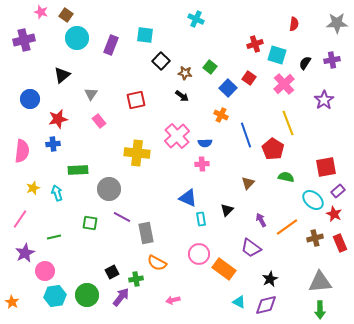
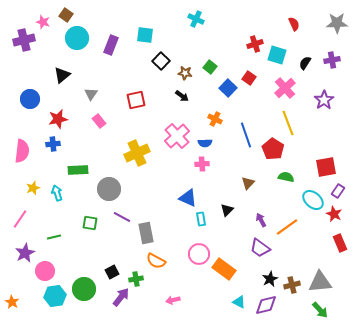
pink star at (41, 12): moved 2 px right, 10 px down
red semicircle at (294, 24): rotated 32 degrees counterclockwise
pink cross at (284, 84): moved 1 px right, 4 px down
orange cross at (221, 115): moved 6 px left, 4 px down
yellow cross at (137, 153): rotated 30 degrees counterclockwise
purple rectangle at (338, 191): rotated 16 degrees counterclockwise
brown cross at (315, 238): moved 23 px left, 47 px down
purple trapezoid at (251, 248): moved 9 px right
orange semicircle at (157, 263): moved 1 px left, 2 px up
green circle at (87, 295): moved 3 px left, 6 px up
green arrow at (320, 310): rotated 42 degrees counterclockwise
